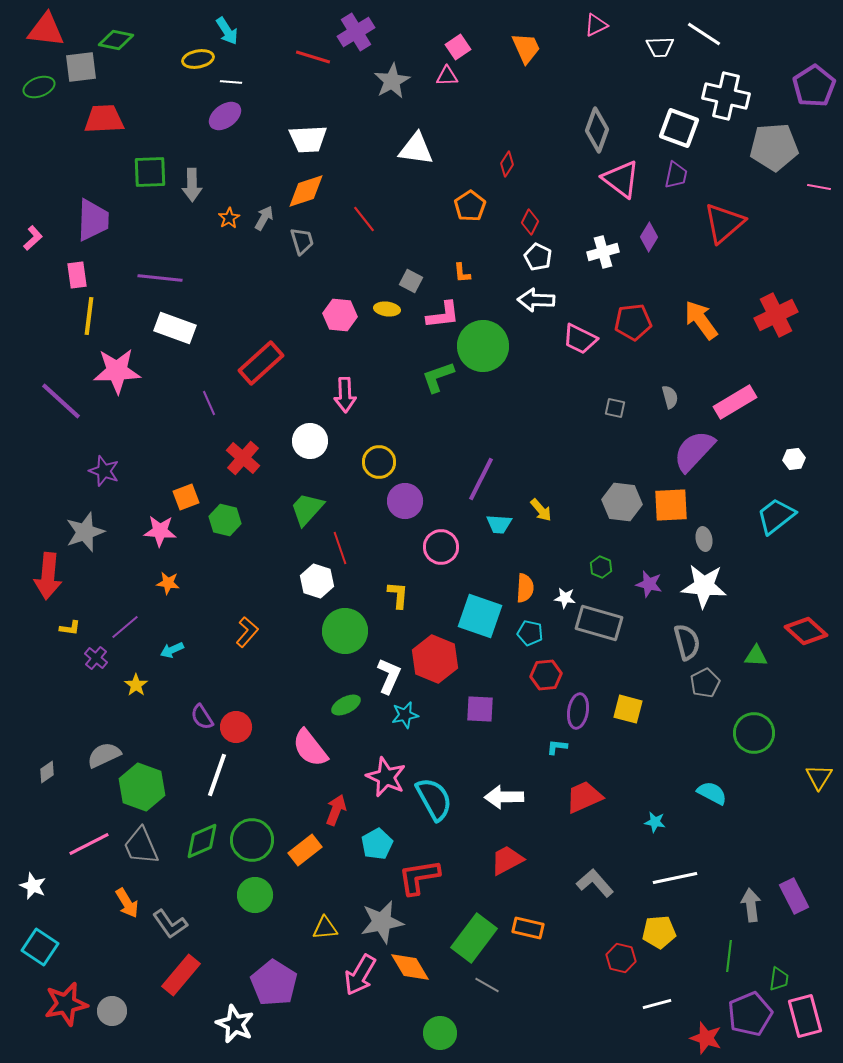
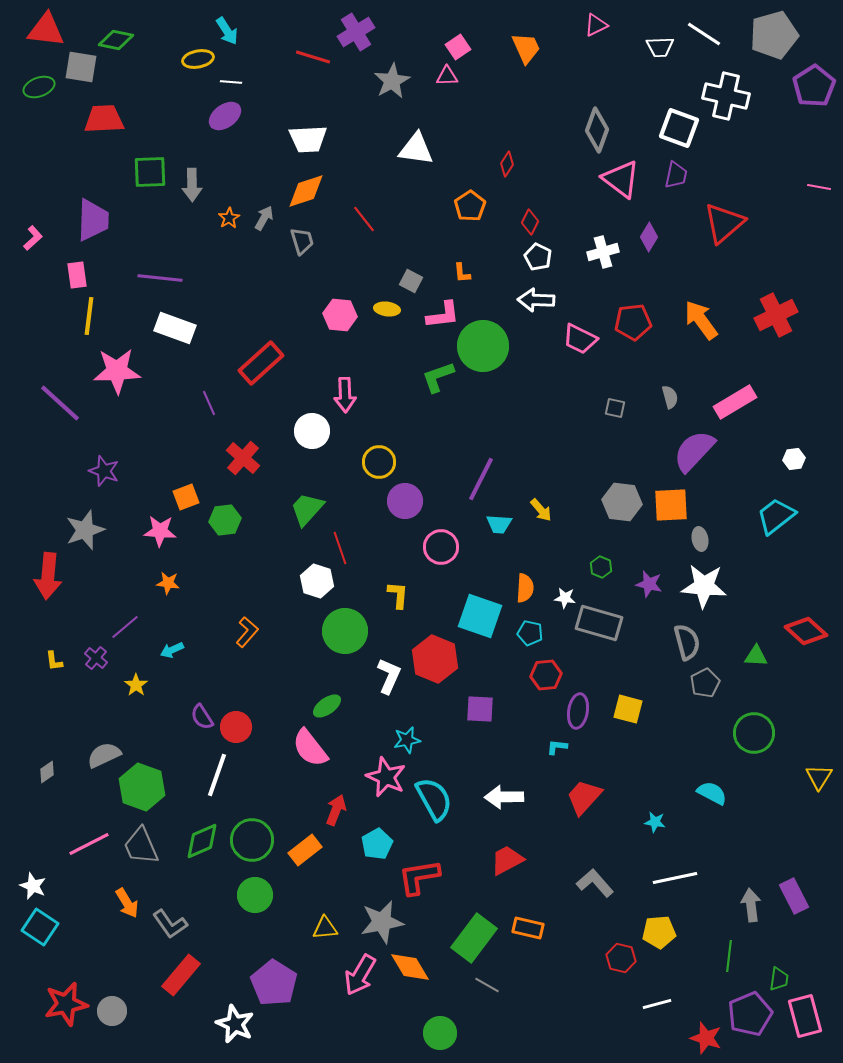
gray square at (81, 67): rotated 16 degrees clockwise
gray pentagon at (774, 147): moved 112 px up; rotated 12 degrees counterclockwise
purple line at (61, 401): moved 1 px left, 2 px down
white circle at (310, 441): moved 2 px right, 10 px up
green hexagon at (225, 520): rotated 20 degrees counterclockwise
gray star at (85, 532): moved 2 px up
gray ellipse at (704, 539): moved 4 px left
yellow L-shape at (70, 628): moved 16 px left, 33 px down; rotated 75 degrees clockwise
green ellipse at (346, 705): moved 19 px left, 1 px down; rotated 8 degrees counterclockwise
cyan star at (405, 715): moved 2 px right, 25 px down
red trapezoid at (584, 797): rotated 24 degrees counterclockwise
cyan square at (40, 947): moved 20 px up
